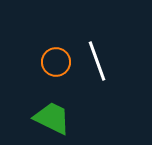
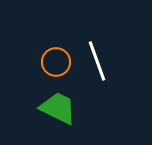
green trapezoid: moved 6 px right, 10 px up
